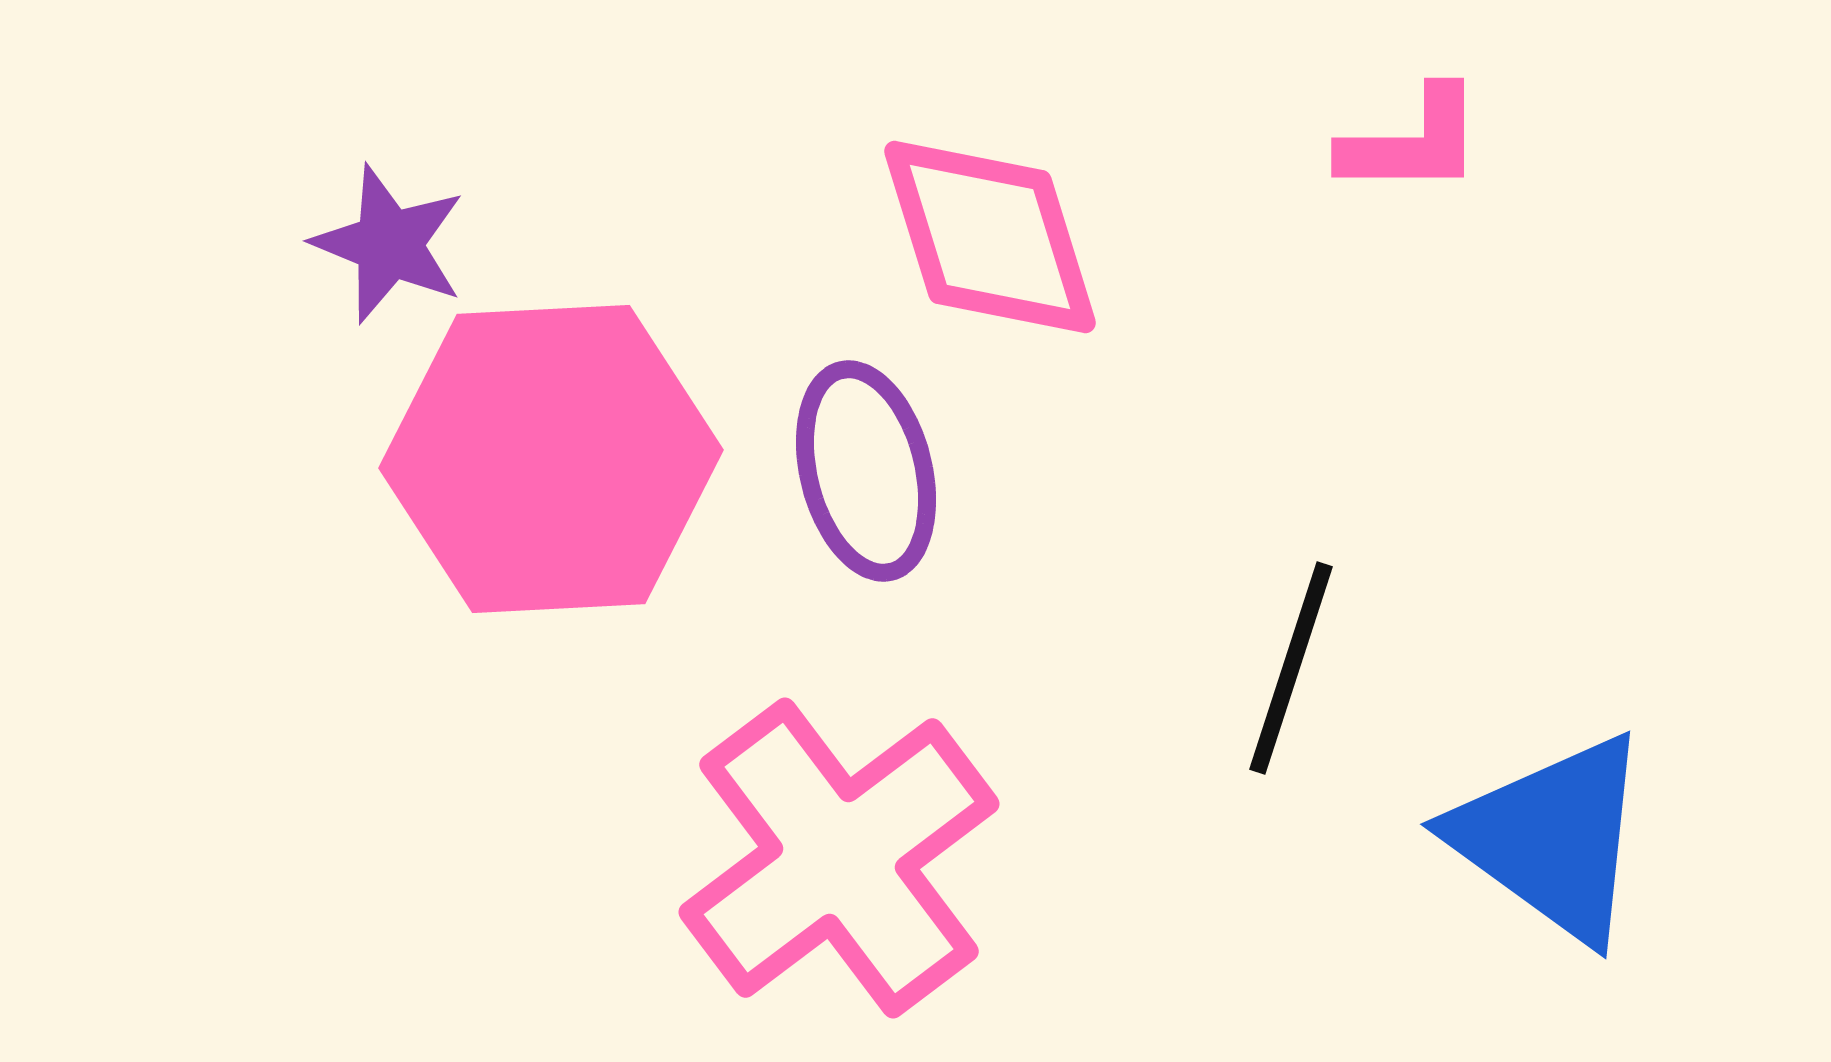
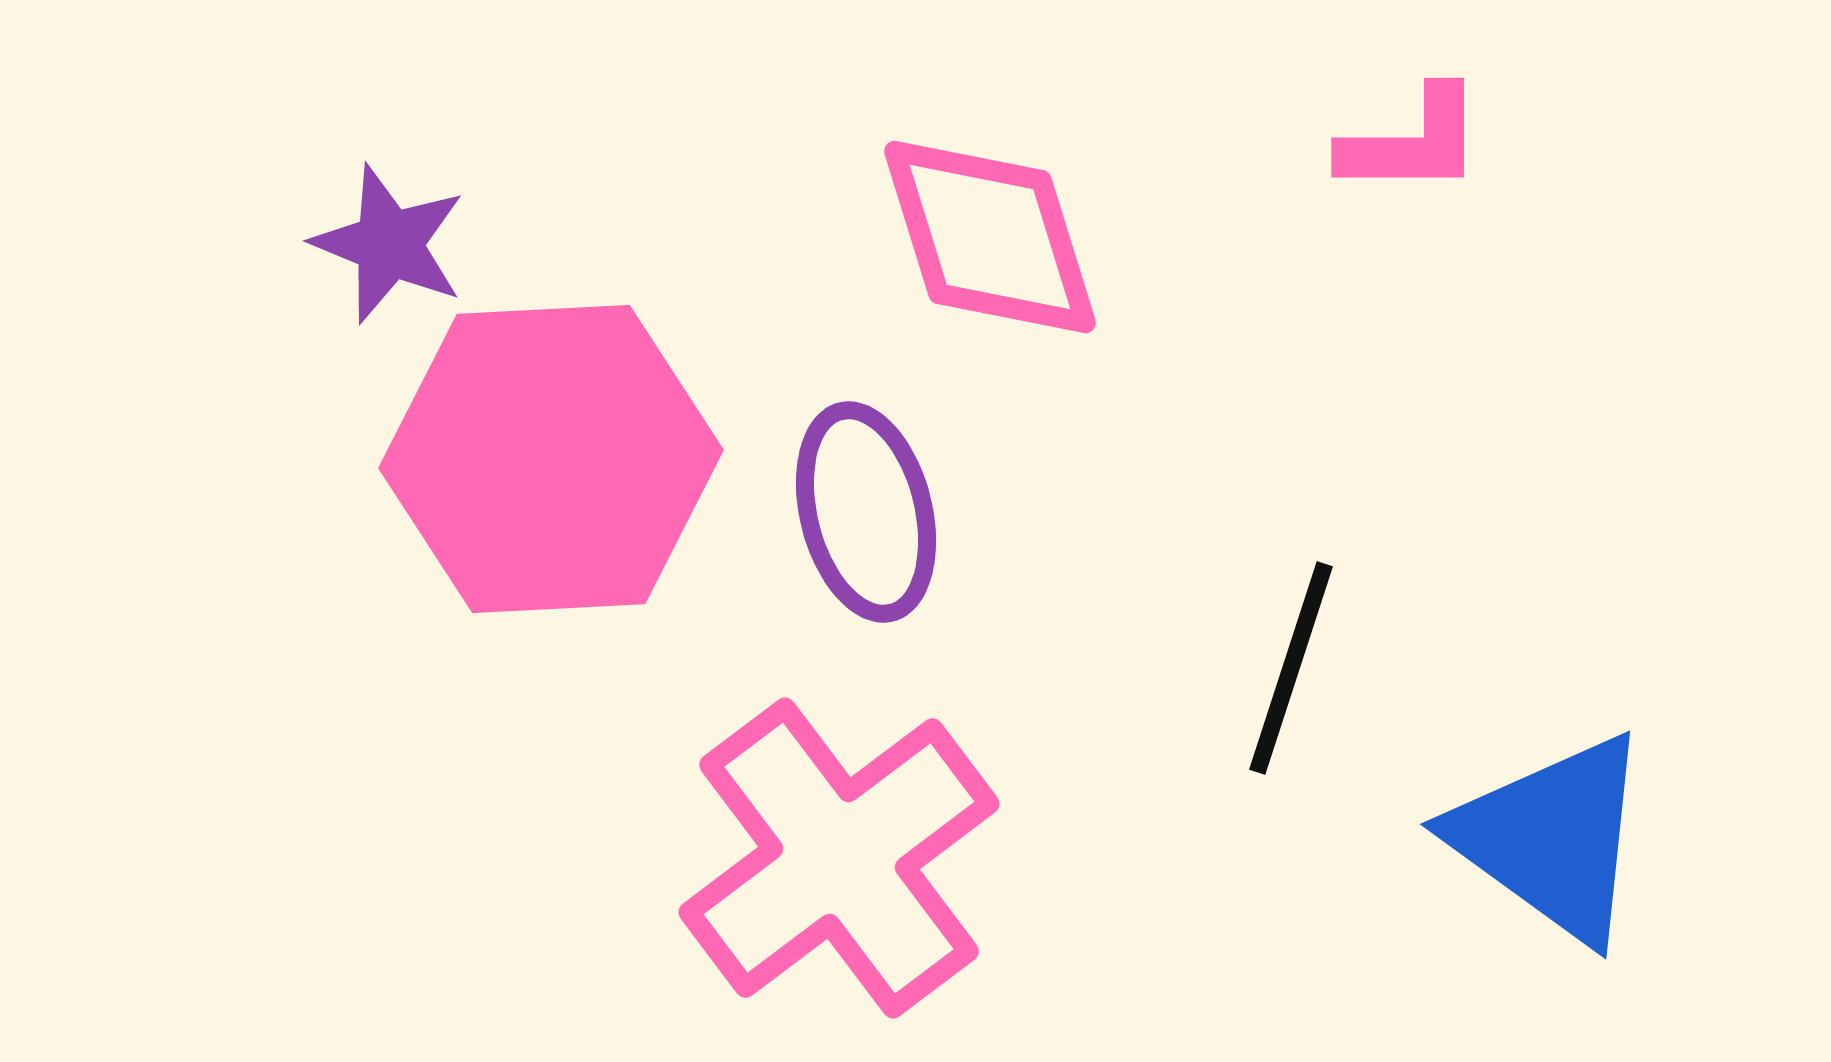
purple ellipse: moved 41 px down
